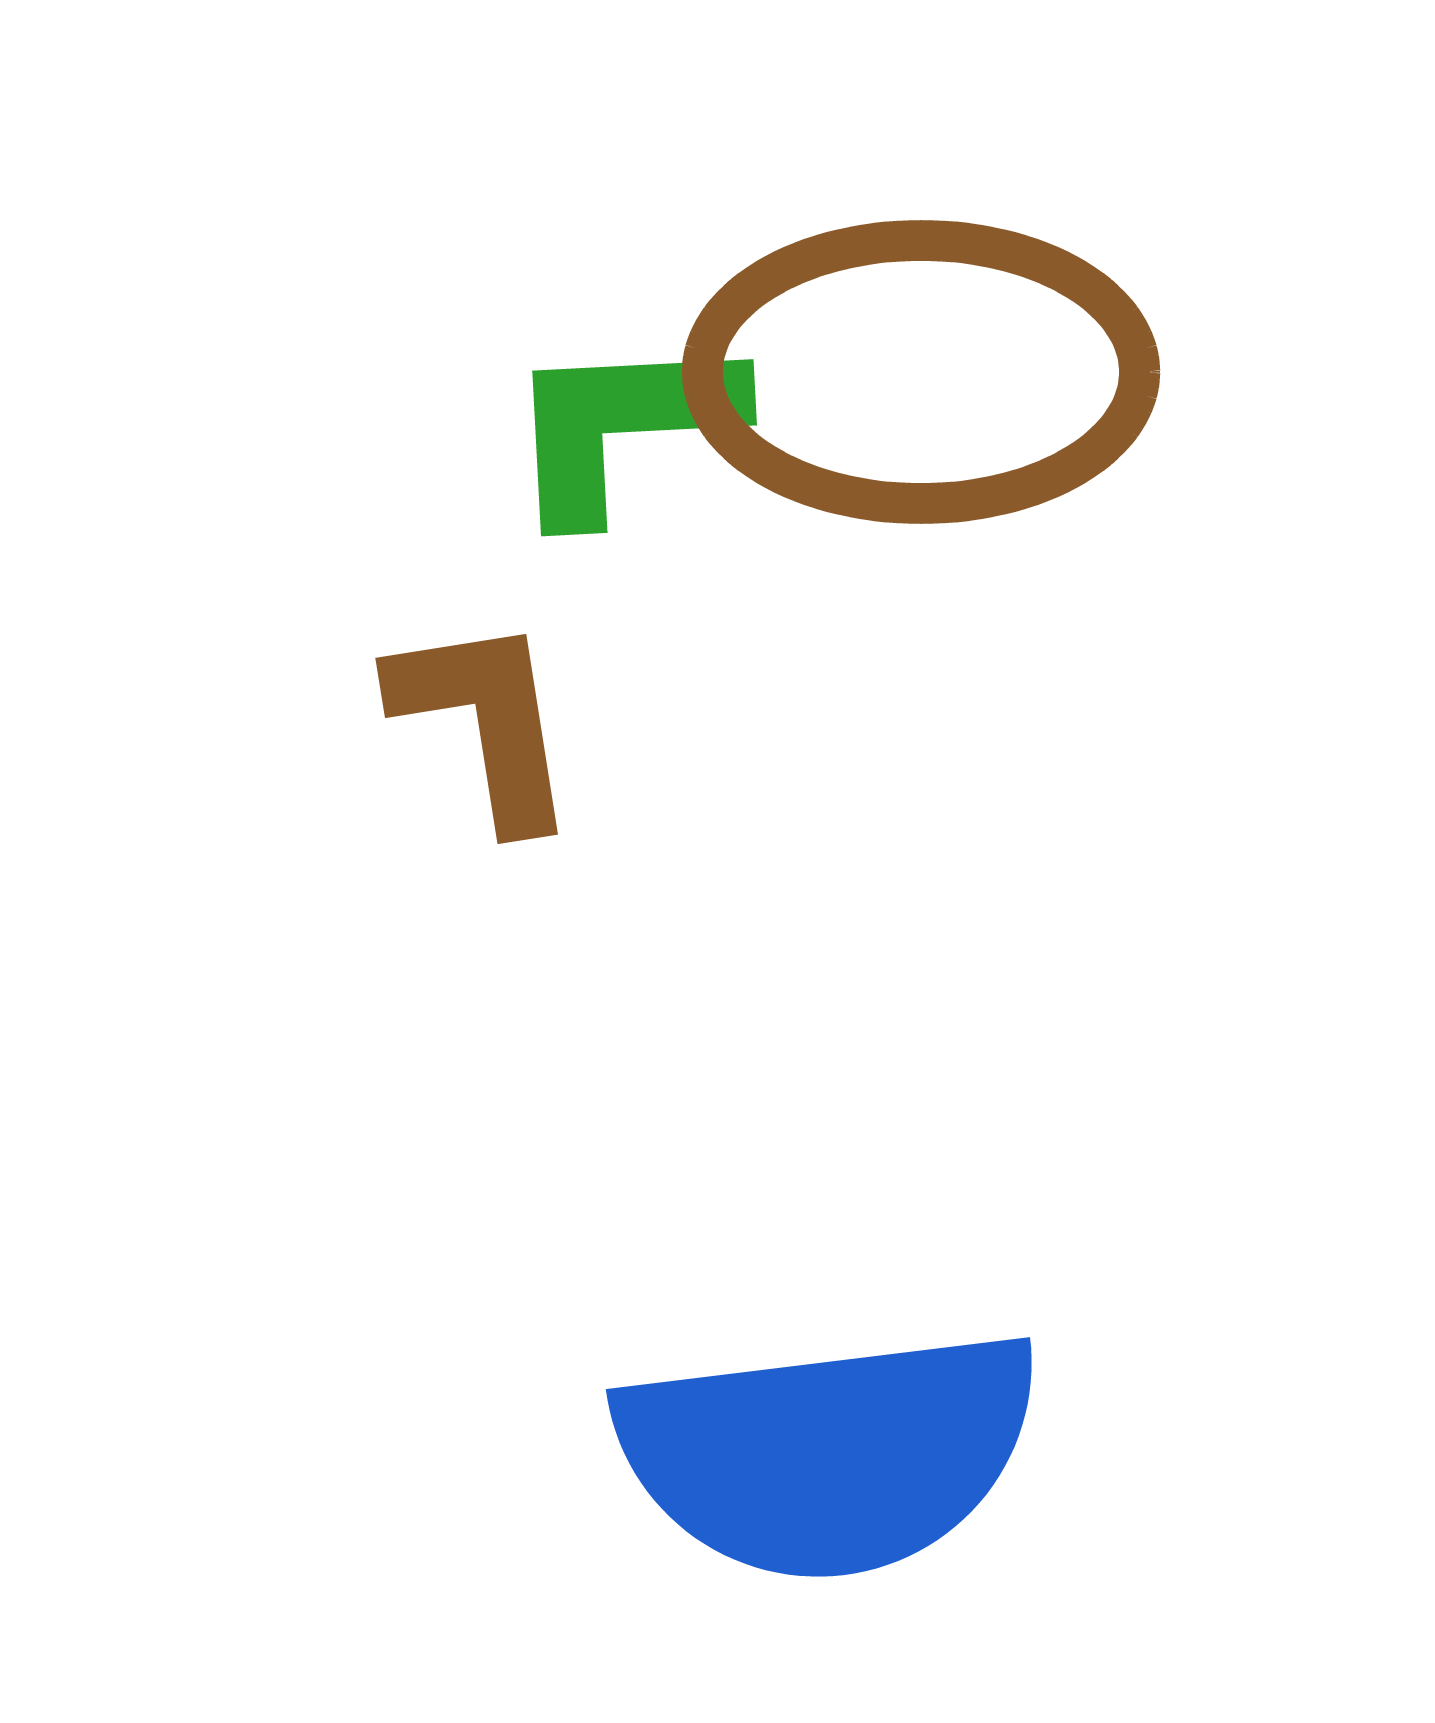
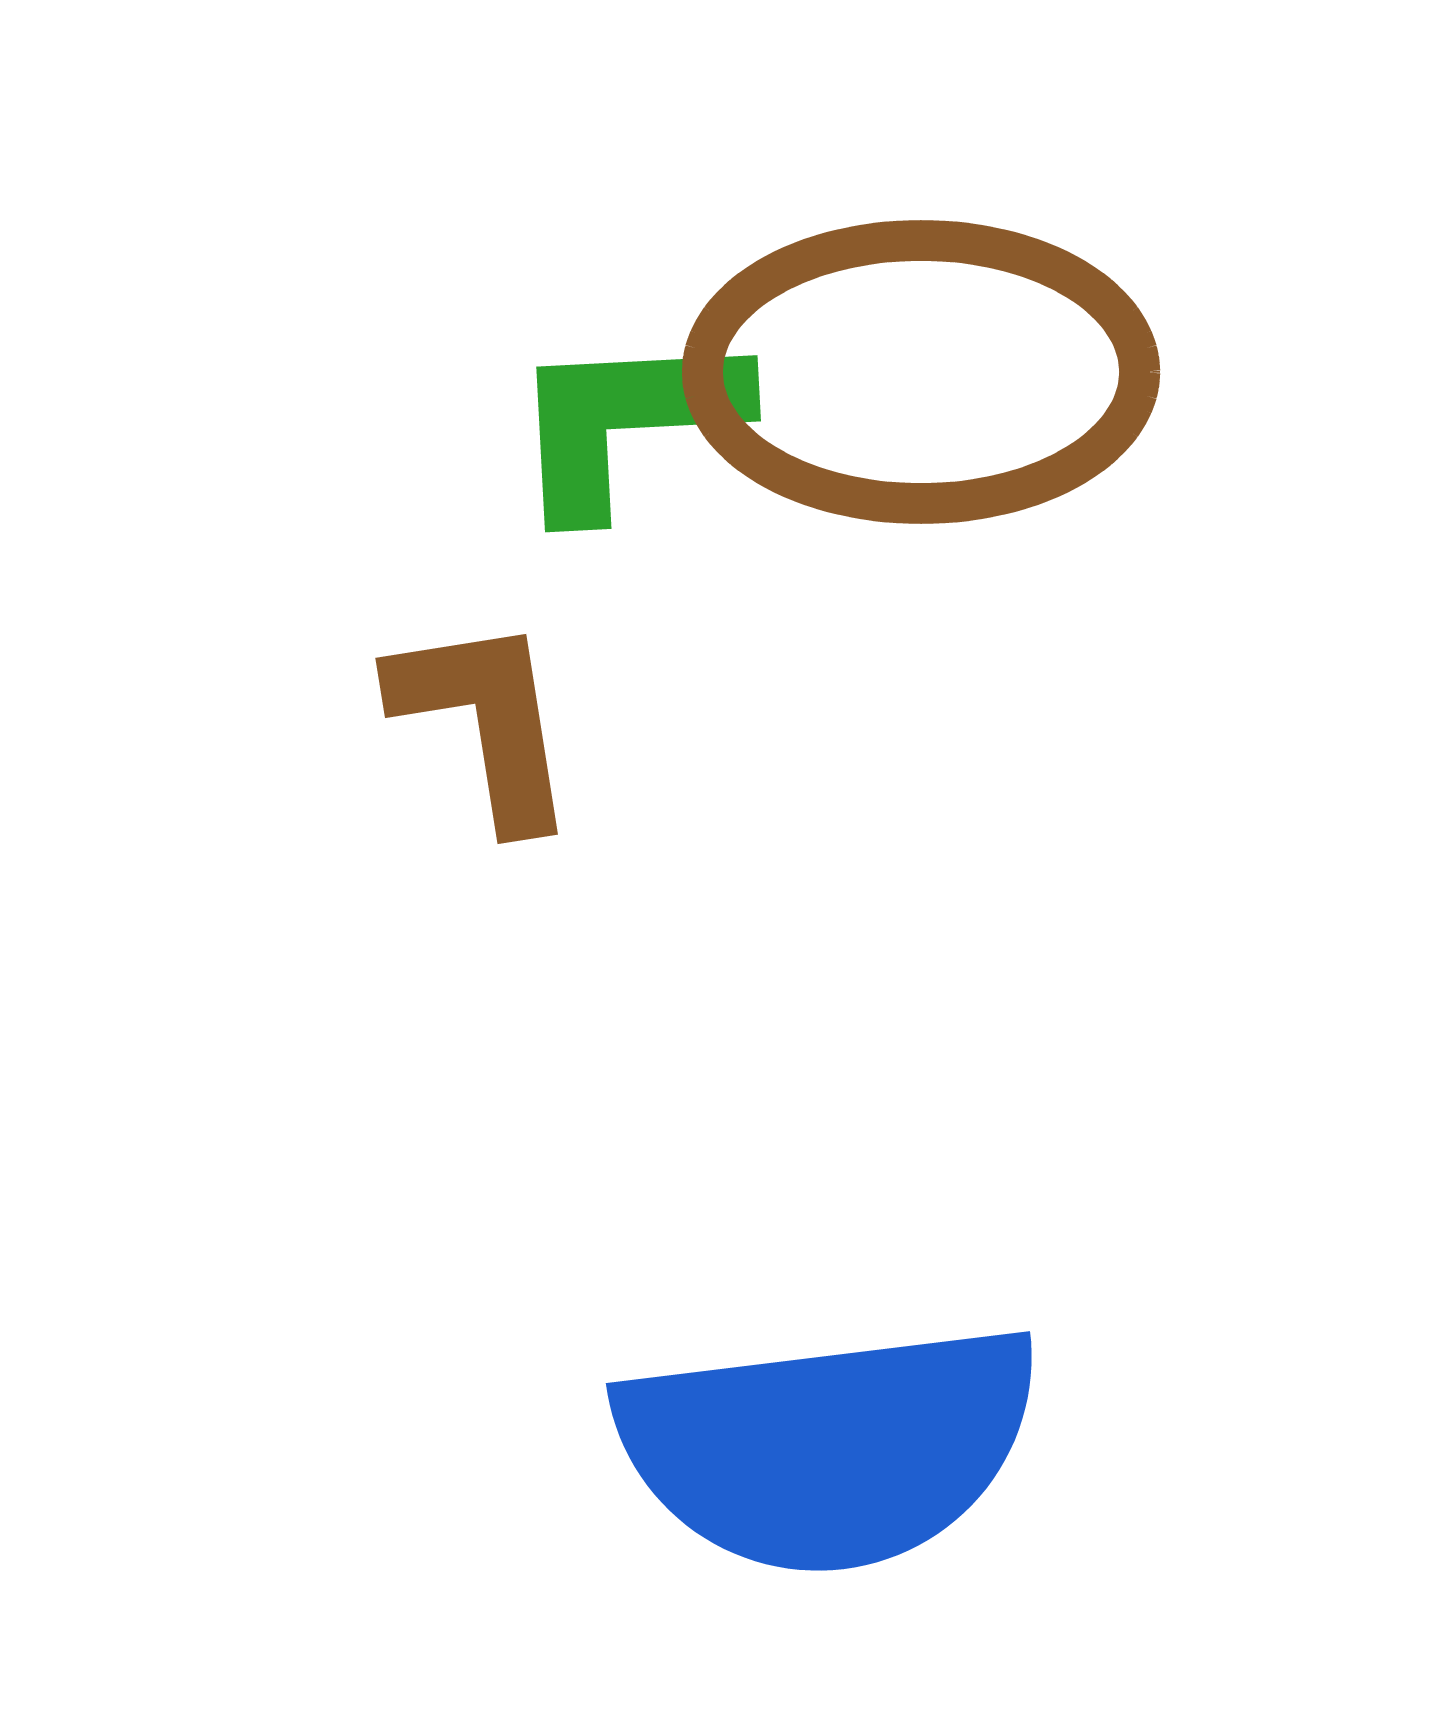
green L-shape: moved 4 px right, 4 px up
blue semicircle: moved 6 px up
